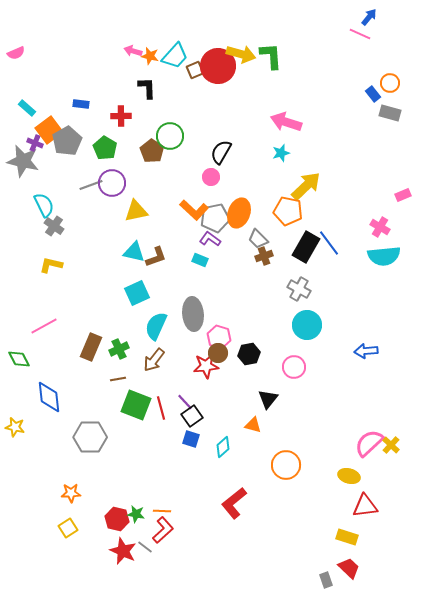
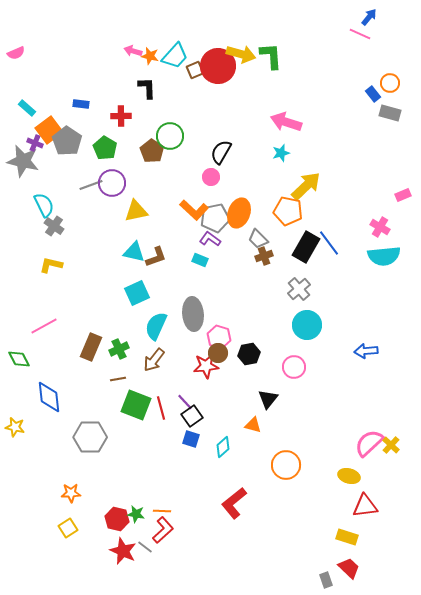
gray pentagon at (67, 141): rotated 8 degrees counterclockwise
gray cross at (299, 289): rotated 20 degrees clockwise
